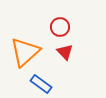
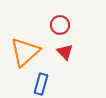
red circle: moved 2 px up
blue rectangle: rotated 70 degrees clockwise
